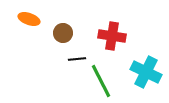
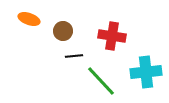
brown circle: moved 2 px up
black line: moved 3 px left, 3 px up
cyan cross: rotated 32 degrees counterclockwise
green line: rotated 16 degrees counterclockwise
